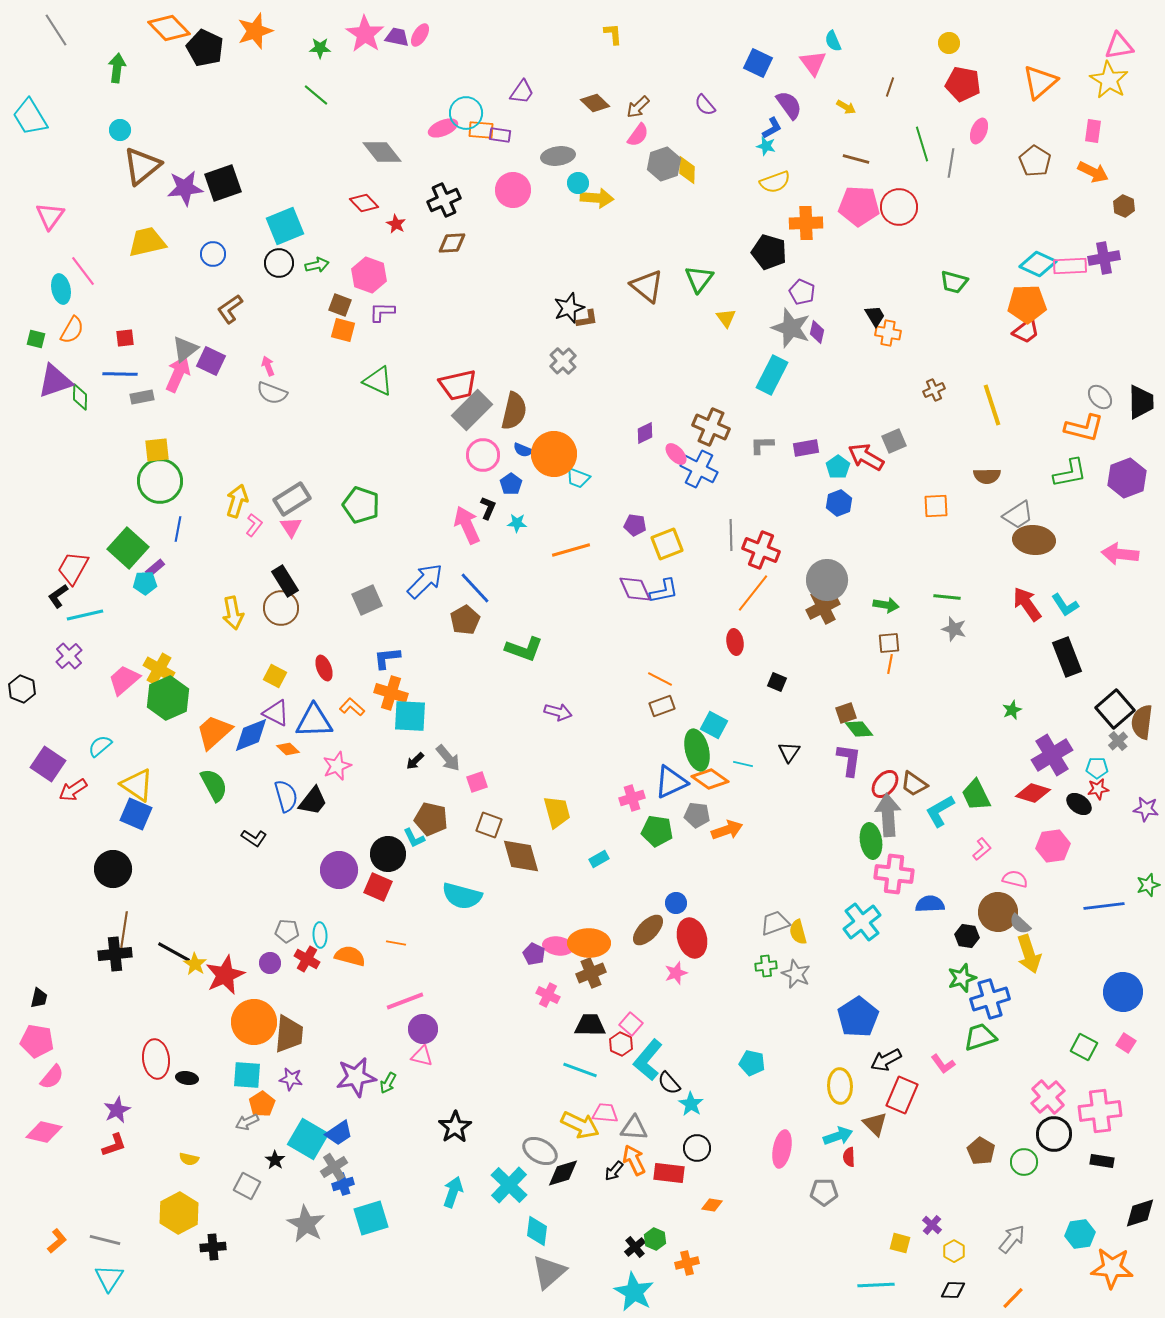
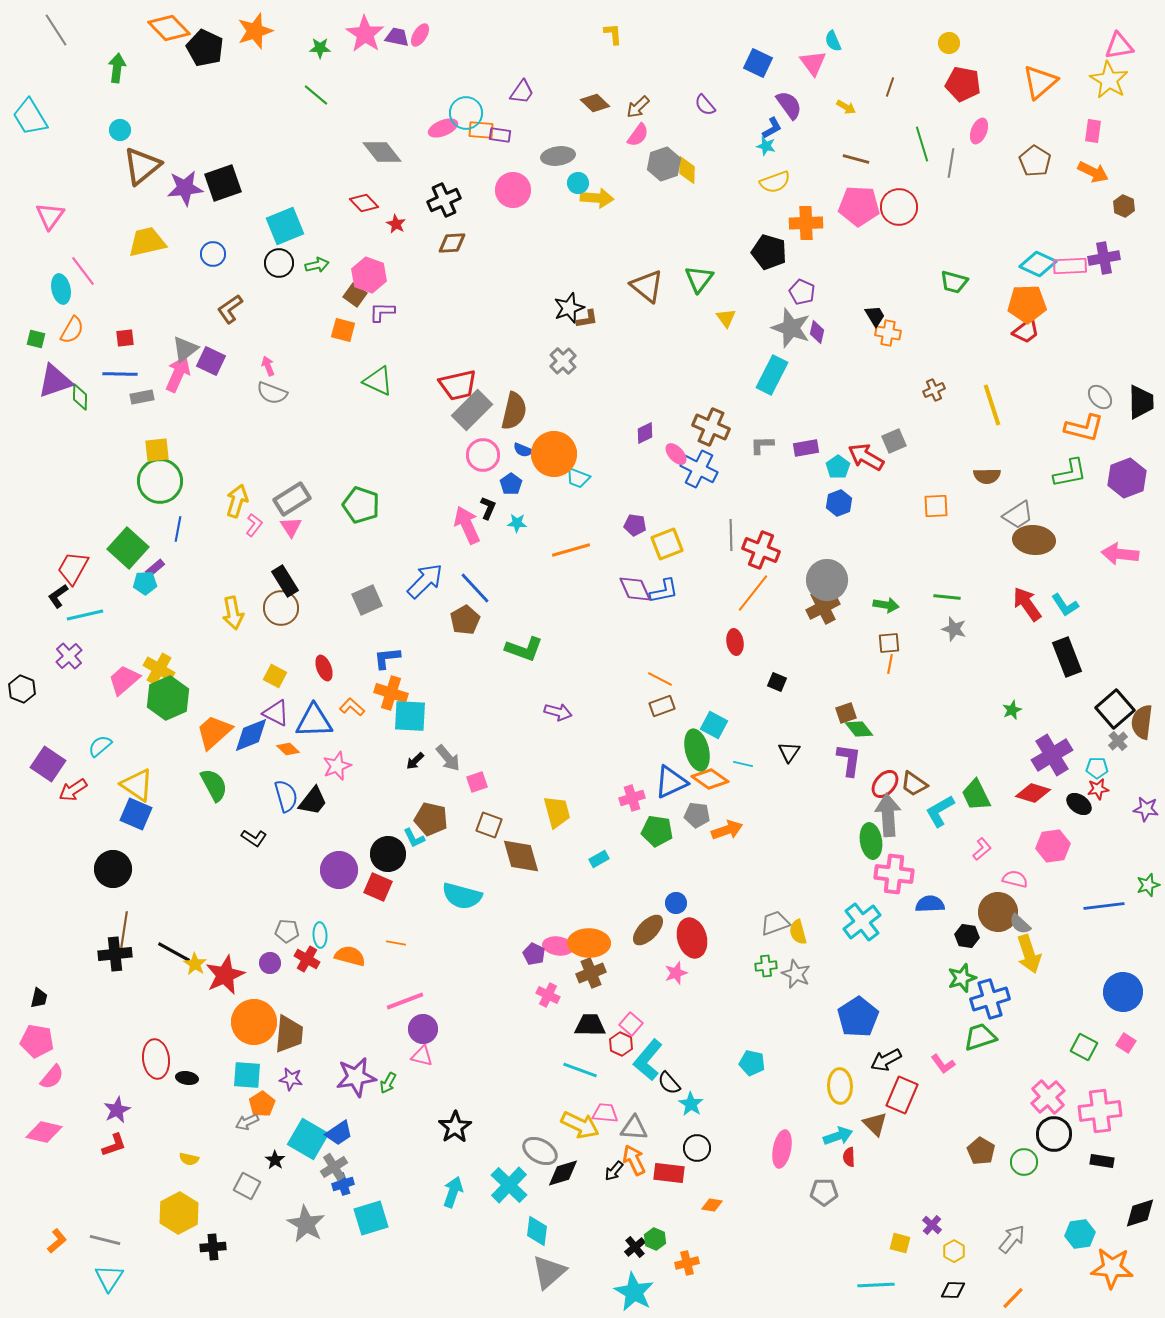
brown square at (340, 305): moved 15 px right, 10 px up; rotated 15 degrees clockwise
